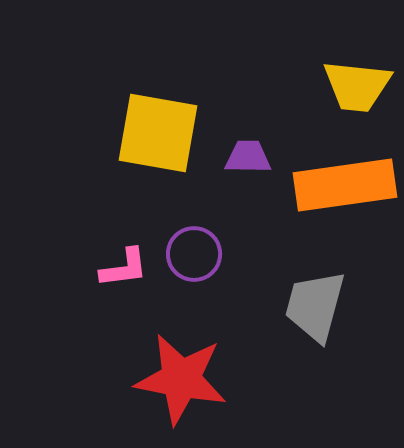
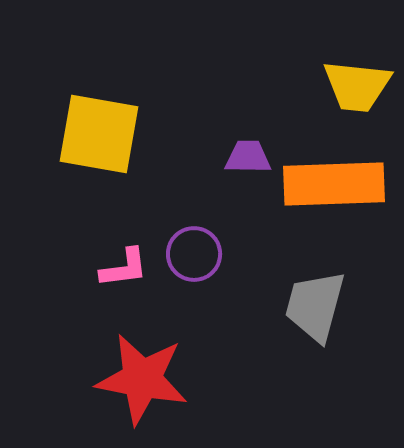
yellow square: moved 59 px left, 1 px down
orange rectangle: moved 11 px left, 1 px up; rotated 6 degrees clockwise
red star: moved 39 px left
